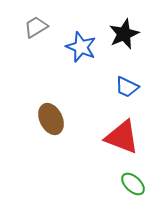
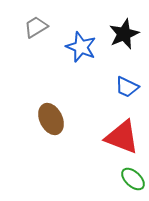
green ellipse: moved 5 px up
